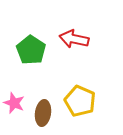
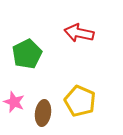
red arrow: moved 5 px right, 6 px up
green pentagon: moved 4 px left, 4 px down; rotated 12 degrees clockwise
pink star: moved 1 px up
